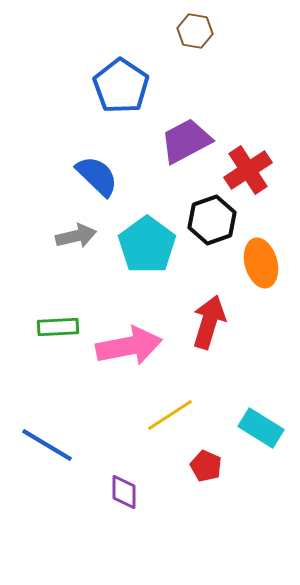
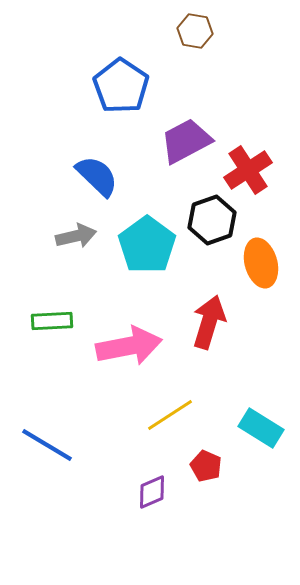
green rectangle: moved 6 px left, 6 px up
purple diamond: moved 28 px right; rotated 66 degrees clockwise
